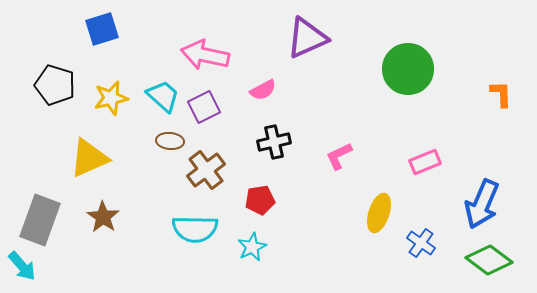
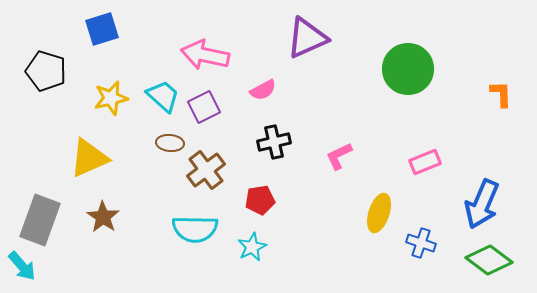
black pentagon: moved 9 px left, 14 px up
brown ellipse: moved 2 px down
blue cross: rotated 16 degrees counterclockwise
